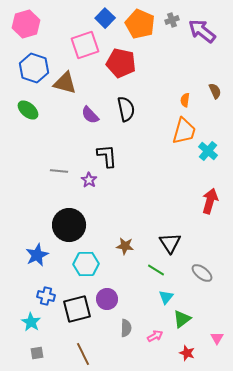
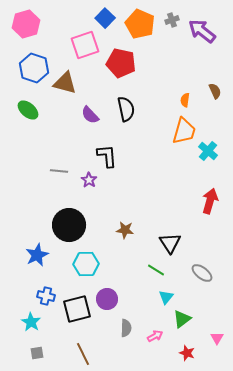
brown star: moved 16 px up
